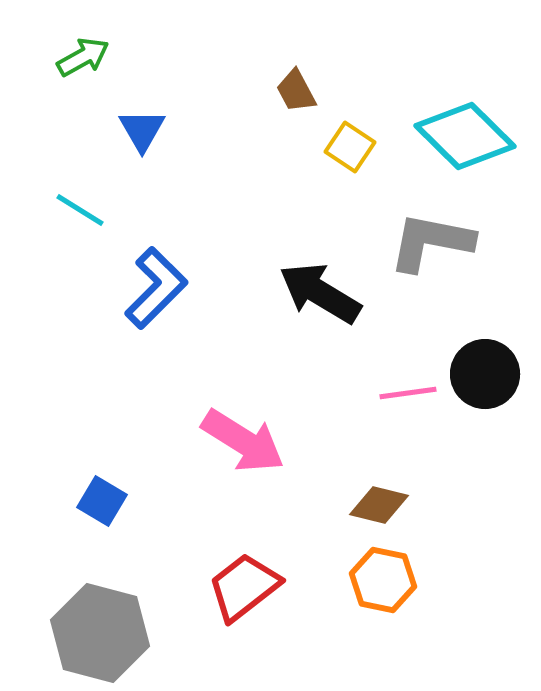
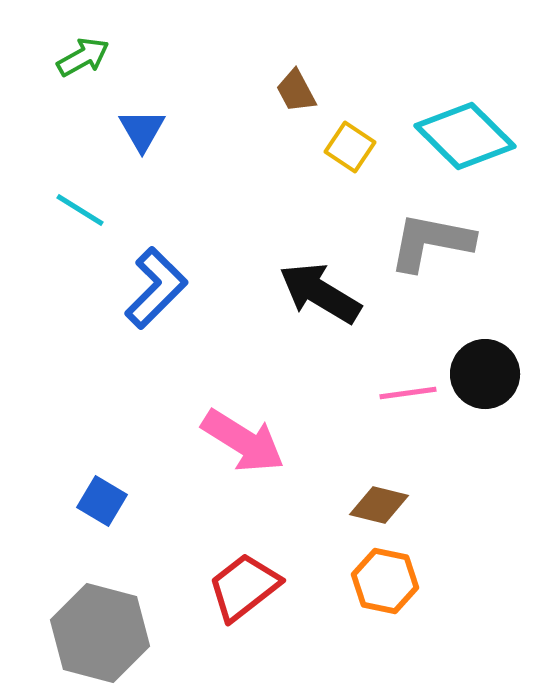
orange hexagon: moved 2 px right, 1 px down
